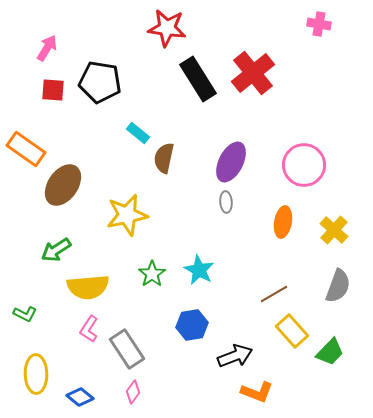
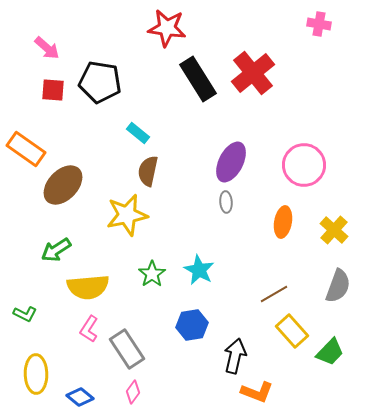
pink arrow: rotated 100 degrees clockwise
brown semicircle: moved 16 px left, 13 px down
brown ellipse: rotated 9 degrees clockwise
black arrow: rotated 56 degrees counterclockwise
